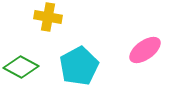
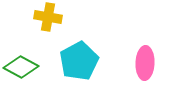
pink ellipse: moved 13 px down; rotated 52 degrees counterclockwise
cyan pentagon: moved 5 px up
